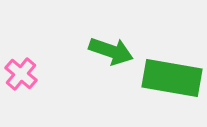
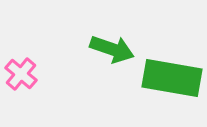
green arrow: moved 1 px right, 2 px up
